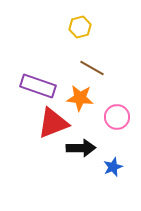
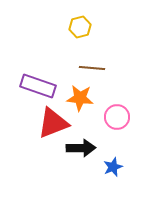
brown line: rotated 25 degrees counterclockwise
